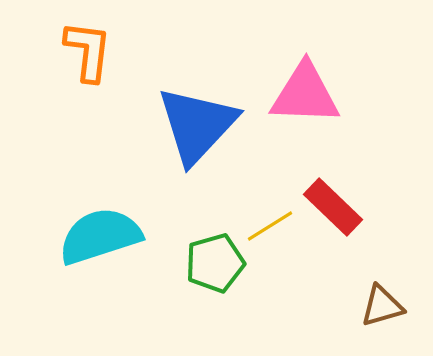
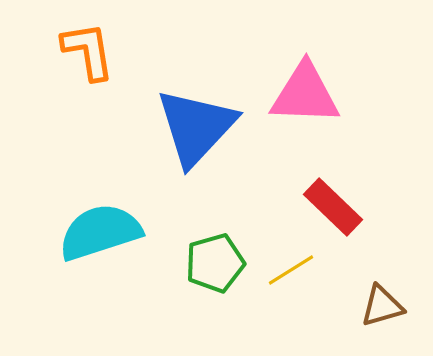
orange L-shape: rotated 16 degrees counterclockwise
blue triangle: moved 1 px left, 2 px down
yellow line: moved 21 px right, 44 px down
cyan semicircle: moved 4 px up
